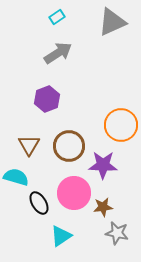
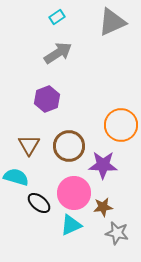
black ellipse: rotated 20 degrees counterclockwise
cyan triangle: moved 10 px right, 11 px up; rotated 10 degrees clockwise
